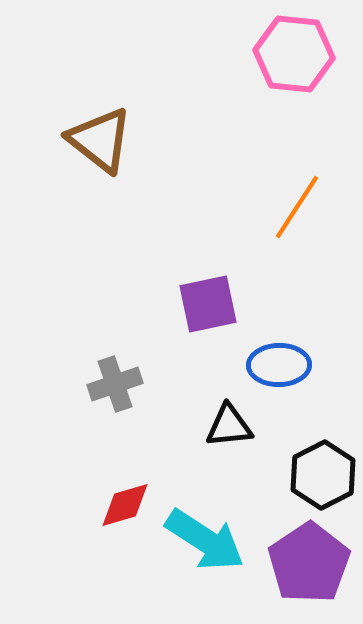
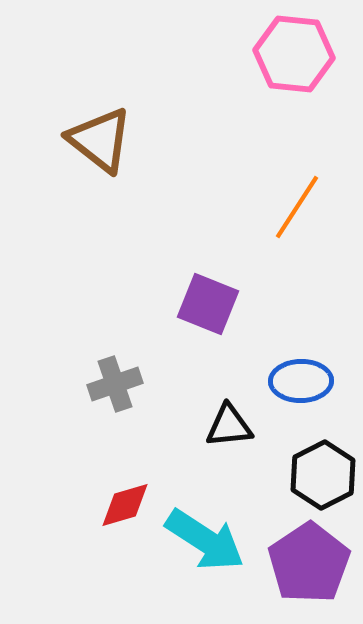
purple square: rotated 34 degrees clockwise
blue ellipse: moved 22 px right, 16 px down
